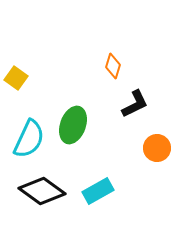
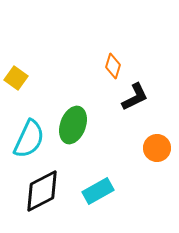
black L-shape: moved 7 px up
black diamond: rotated 63 degrees counterclockwise
